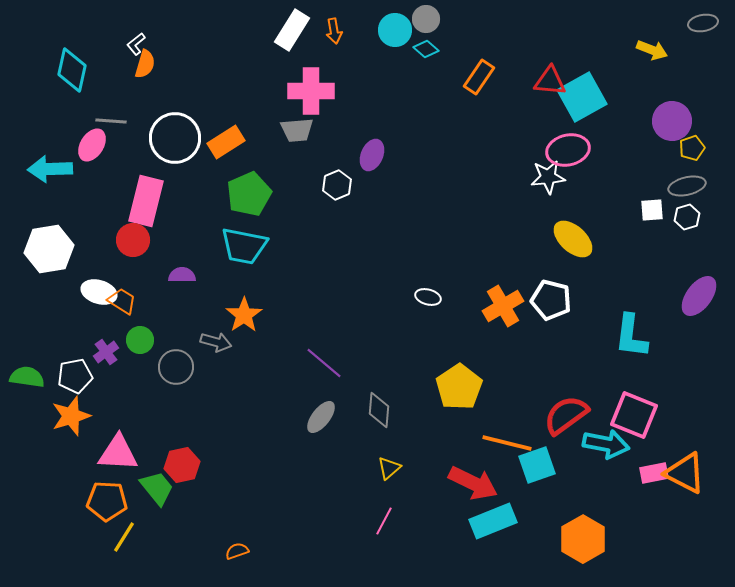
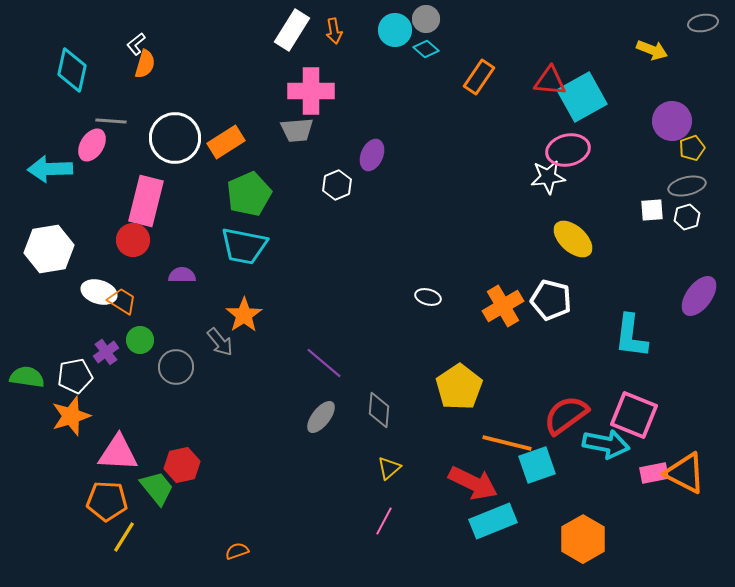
gray arrow at (216, 342): moved 4 px right; rotated 36 degrees clockwise
